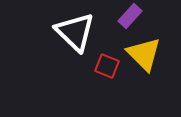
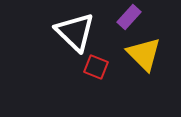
purple rectangle: moved 1 px left, 1 px down
red square: moved 11 px left, 1 px down
